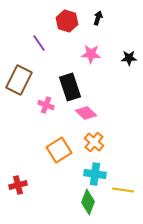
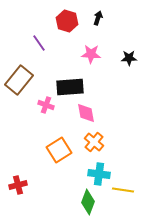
brown rectangle: rotated 12 degrees clockwise
black rectangle: rotated 76 degrees counterclockwise
pink diamond: rotated 35 degrees clockwise
cyan cross: moved 4 px right
